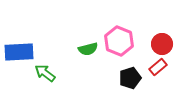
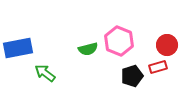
red circle: moved 5 px right, 1 px down
blue rectangle: moved 1 px left, 4 px up; rotated 8 degrees counterclockwise
red rectangle: rotated 24 degrees clockwise
black pentagon: moved 2 px right, 2 px up
